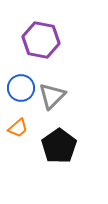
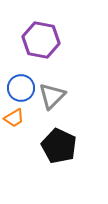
orange trapezoid: moved 4 px left, 10 px up; rotated 10 degrees clockwise
black pentagon: rotated 12 degrees counterclockwise
